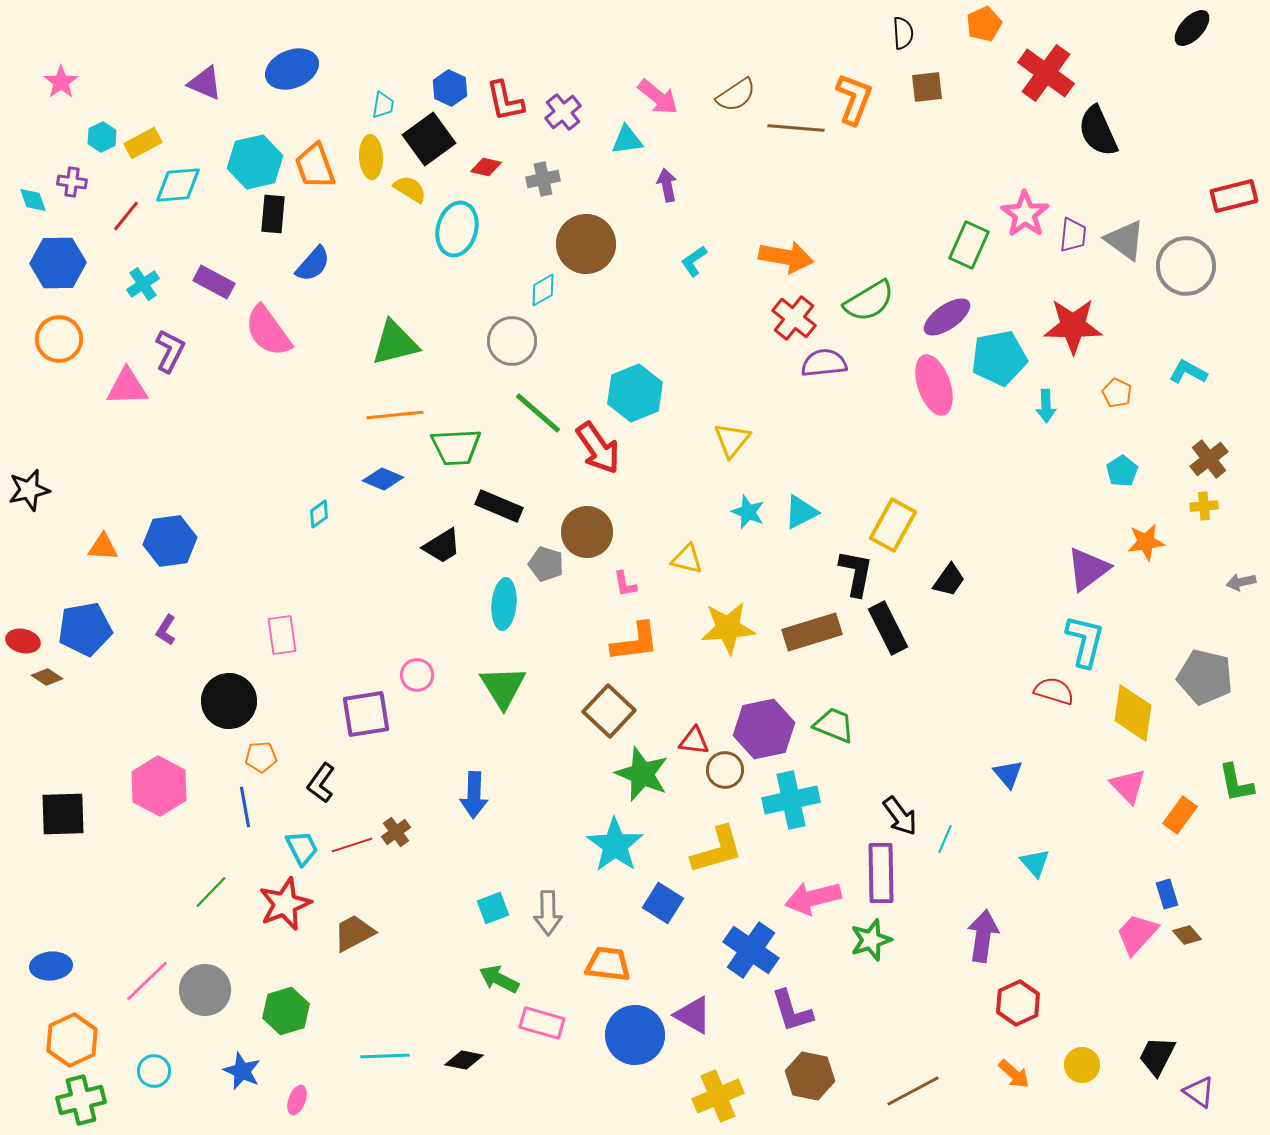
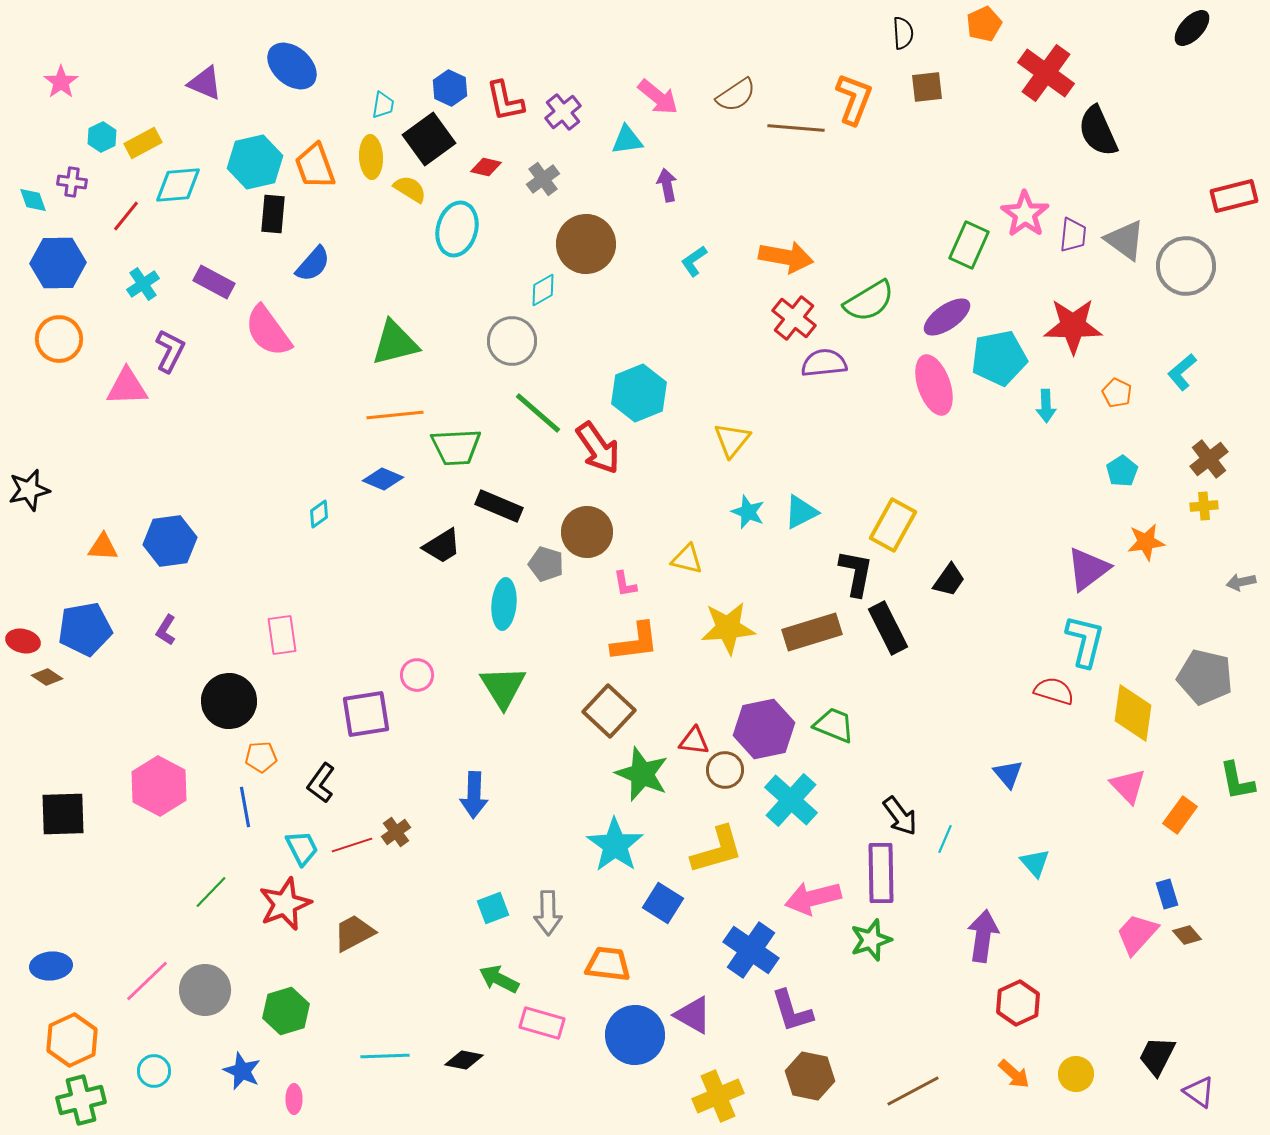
blue ellipse at (292, 69): moved 3 px up; rotated 63 degrees clockwise
gray cross at (543, 179): rotated 24 degrees counterclockwise
cyan L-shape at (1188, 372): moved 6 px left; rotated 69 degrees counterclockwise
cyan hexagon at (635, 393): moved 4 px right
green L-shape at (1236, 783): moved 1 px right, 2 px up
cyan cross at (791, 800): rotated 36 degrees counterclockwise
yellow circle at (1082, 1065): moved 6 px left, 9 px down
pink ellipse at (297, 1100): moved 3 px left, 1 px up; rotated 20 degrees counterclockwise
